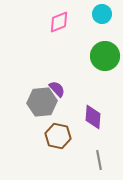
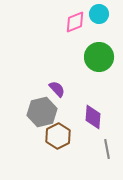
cyan circle: moved 3 px left
pink diamond: moved 16 px right
green circle: moved 6 px left, 1 px down
gray hexagon: moved 10 px down; rotated 8 degrees counterclockwise
brown hexagon: rotated 20 degrees clockwise
gray line: moved 8 px right, 11 px up
